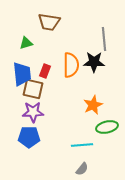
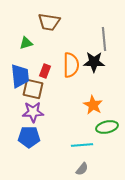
blue trapezoid: moved 2 px left, 2 px down
orange star: rotated 18 degrees counterclockwise
